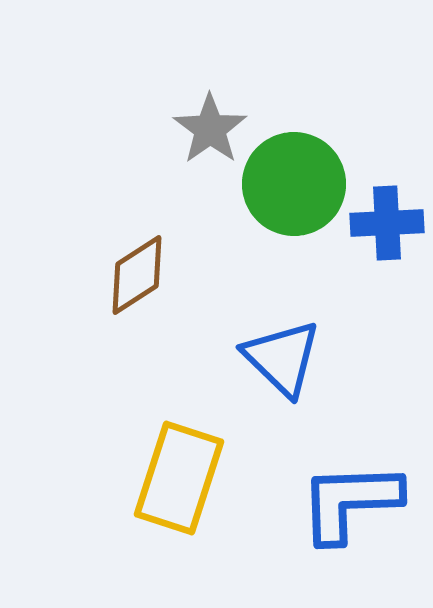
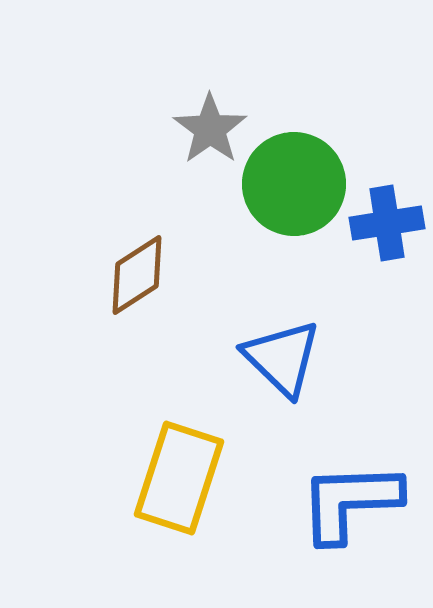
blue cross: rotated 6 degrees counterclockwise
